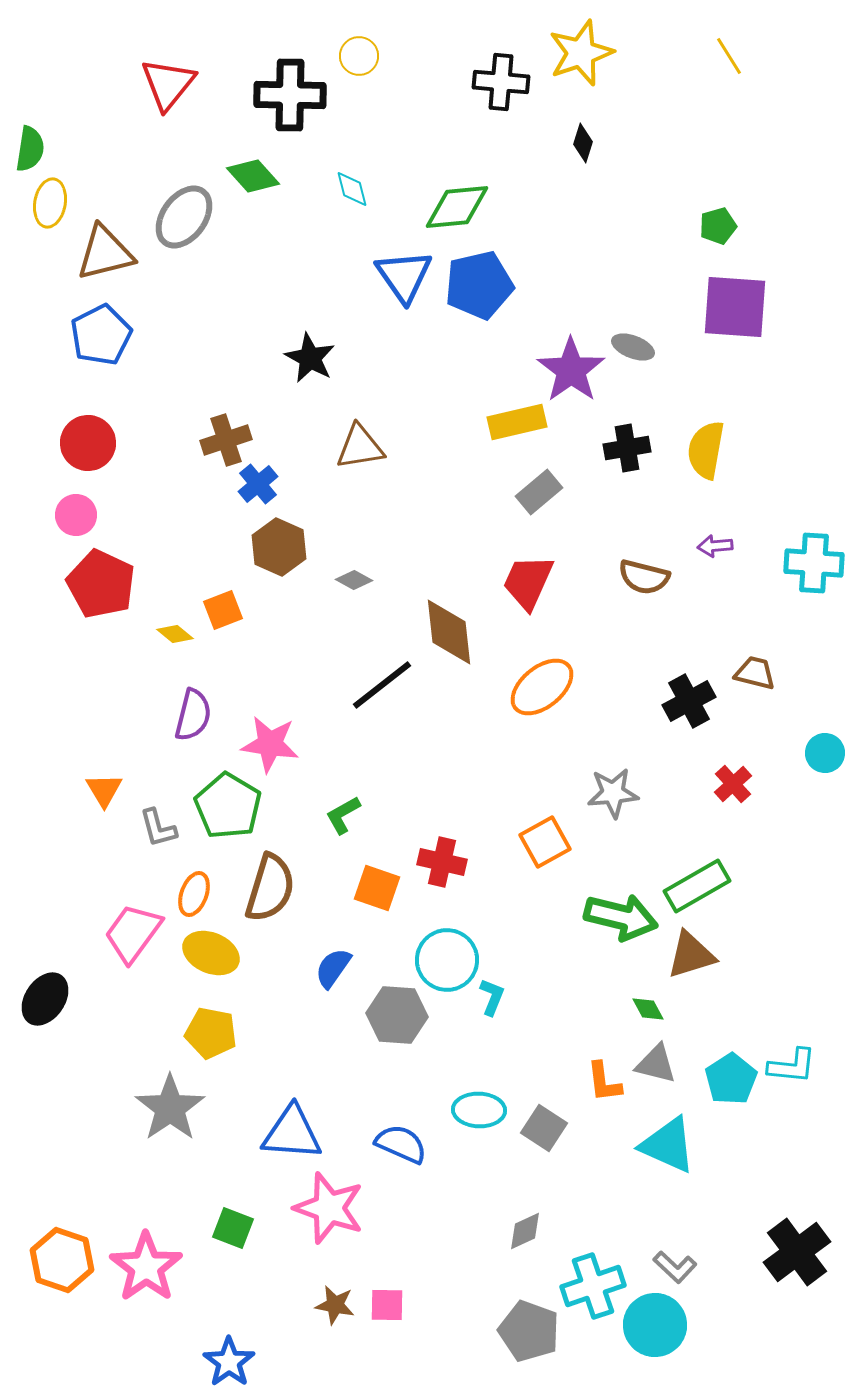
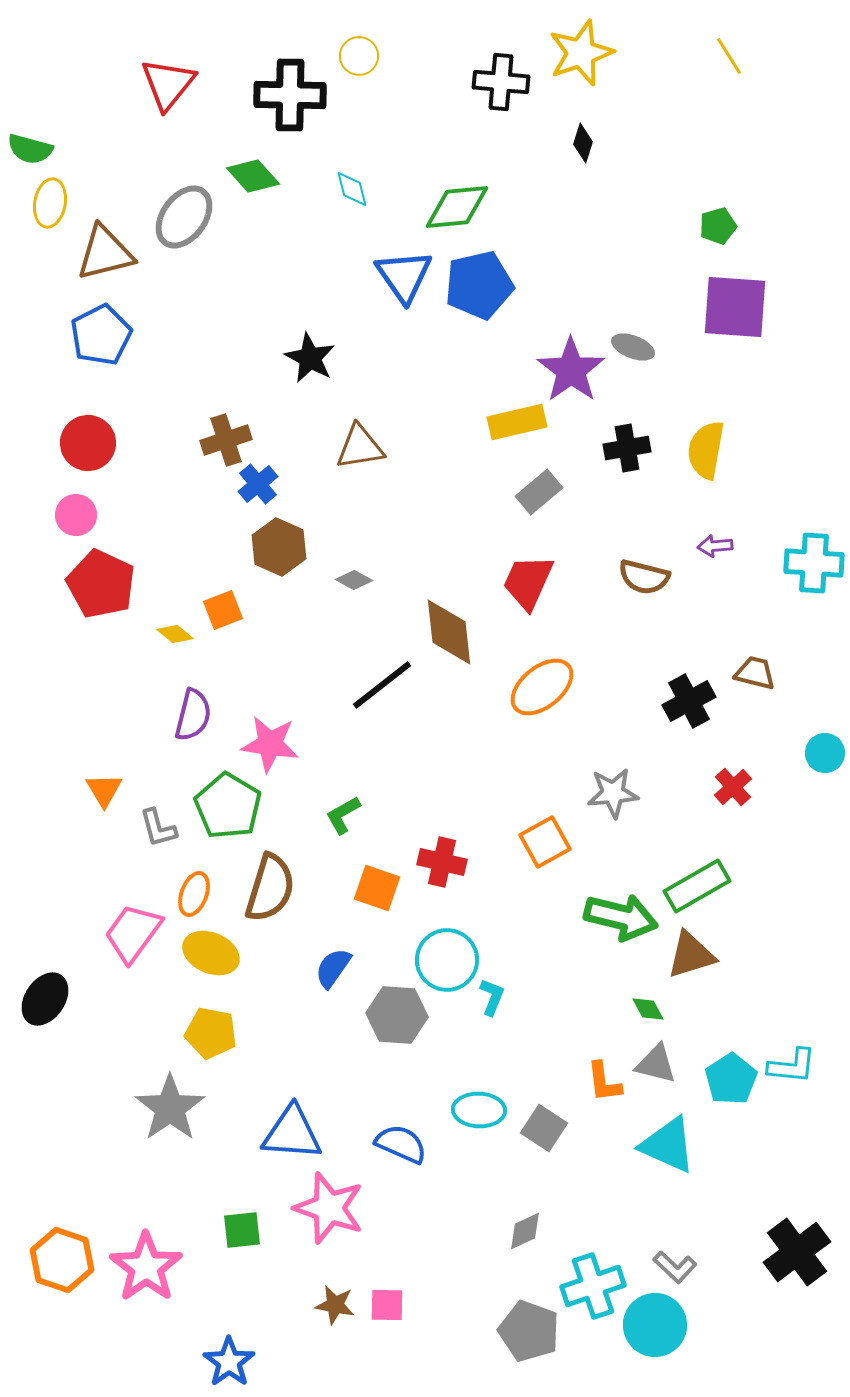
green semicircle at (30, 149): rotated 96 degrees clockwise
red cross at (733, 784): moved 3 px down
green square at (233, 1228): moved 9 px right, 2 px down; rotated 27 degrees counterclockwise
